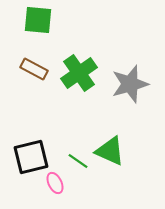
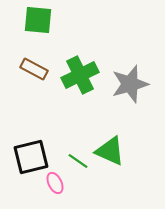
green cross: moved 1 px right, 2 px down; rotated 9 degrees clockwise
